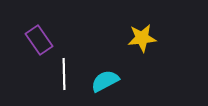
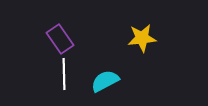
purple rectangle: moved 21 px right, 1 px up
